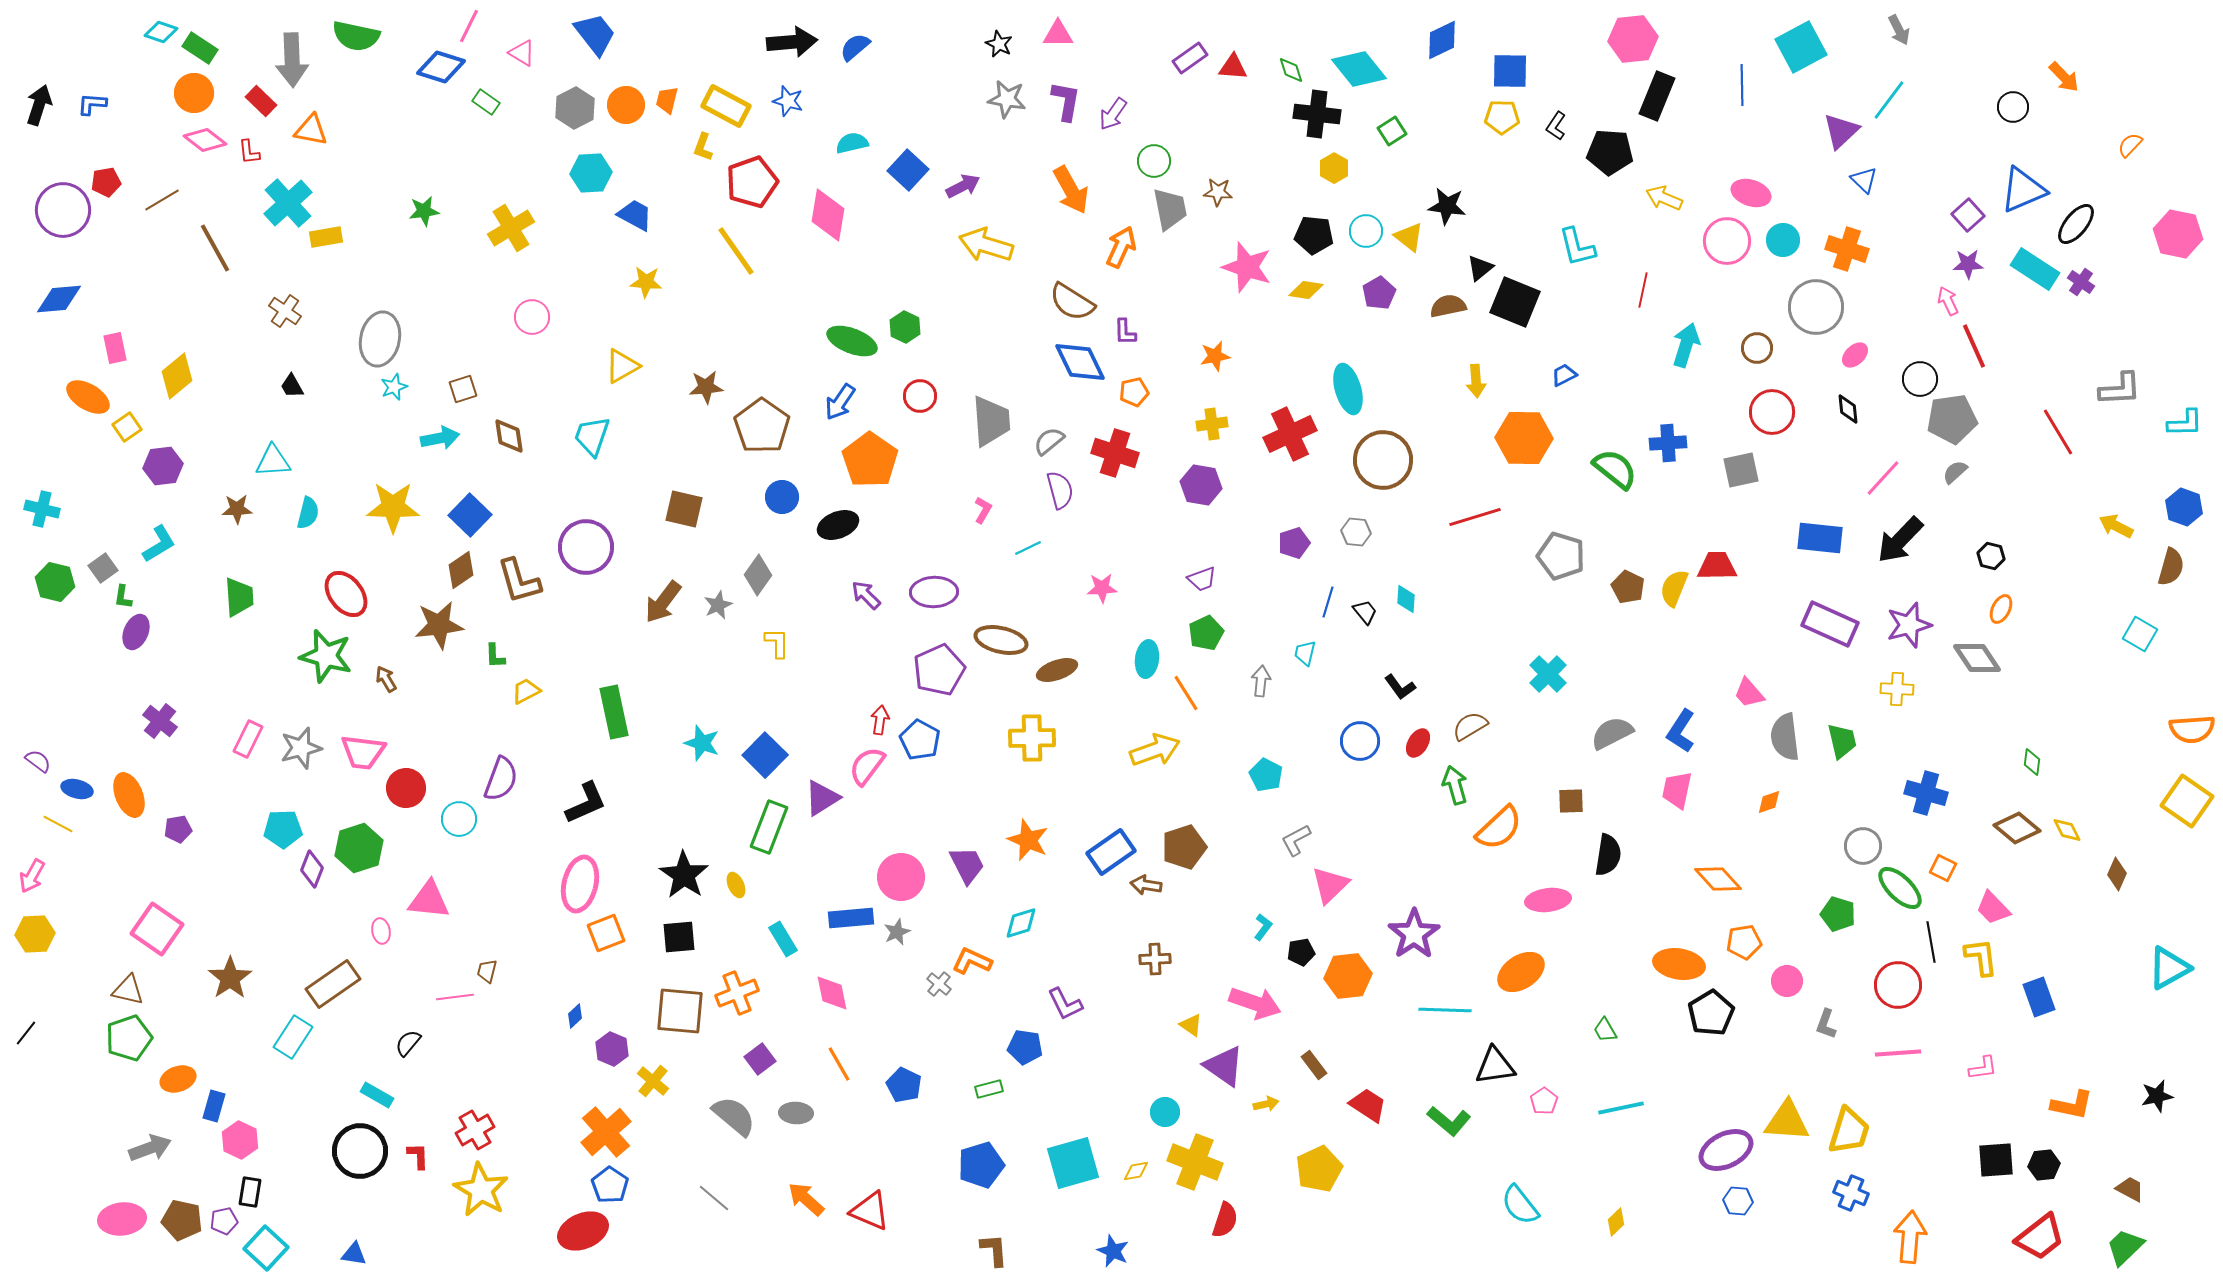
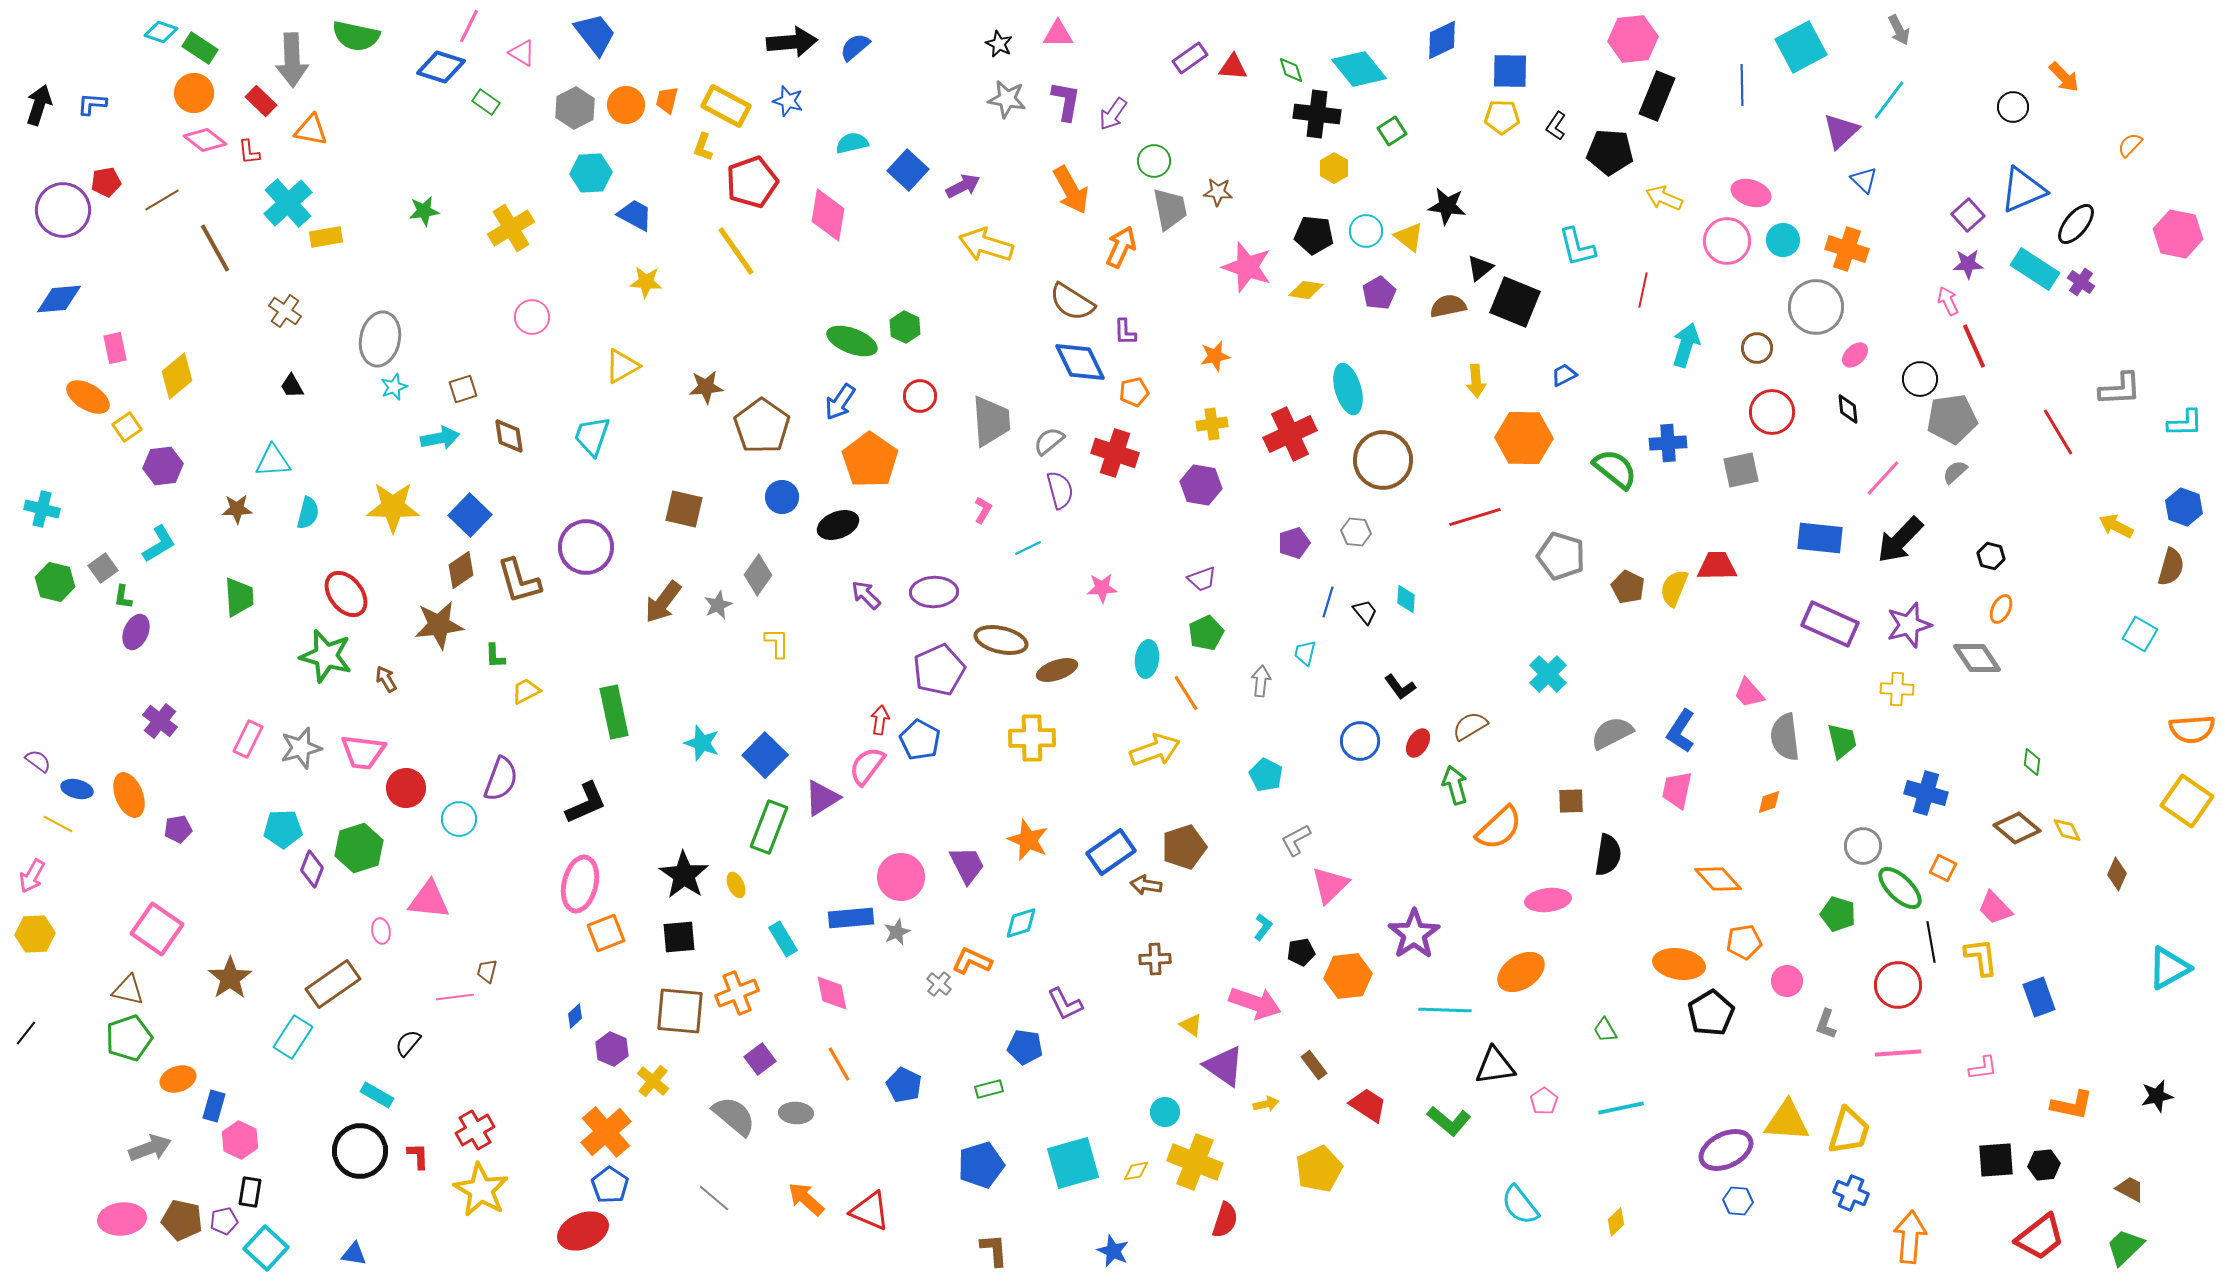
pink trapezoid at (1993, 908): moved 2 px right
